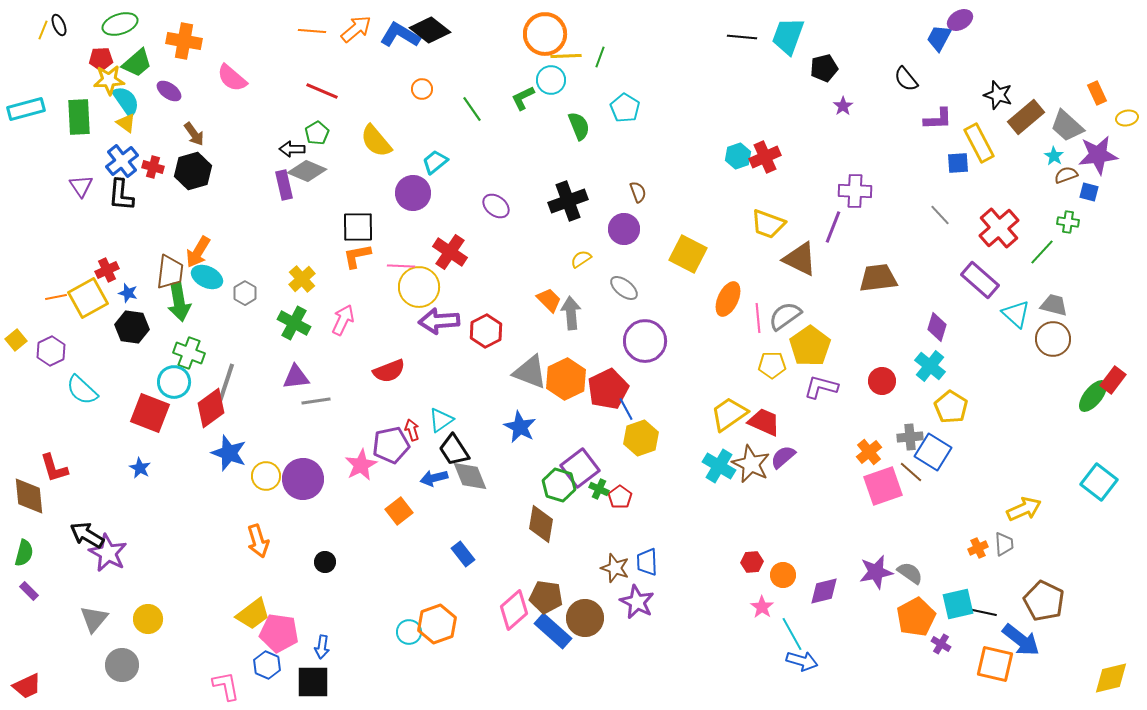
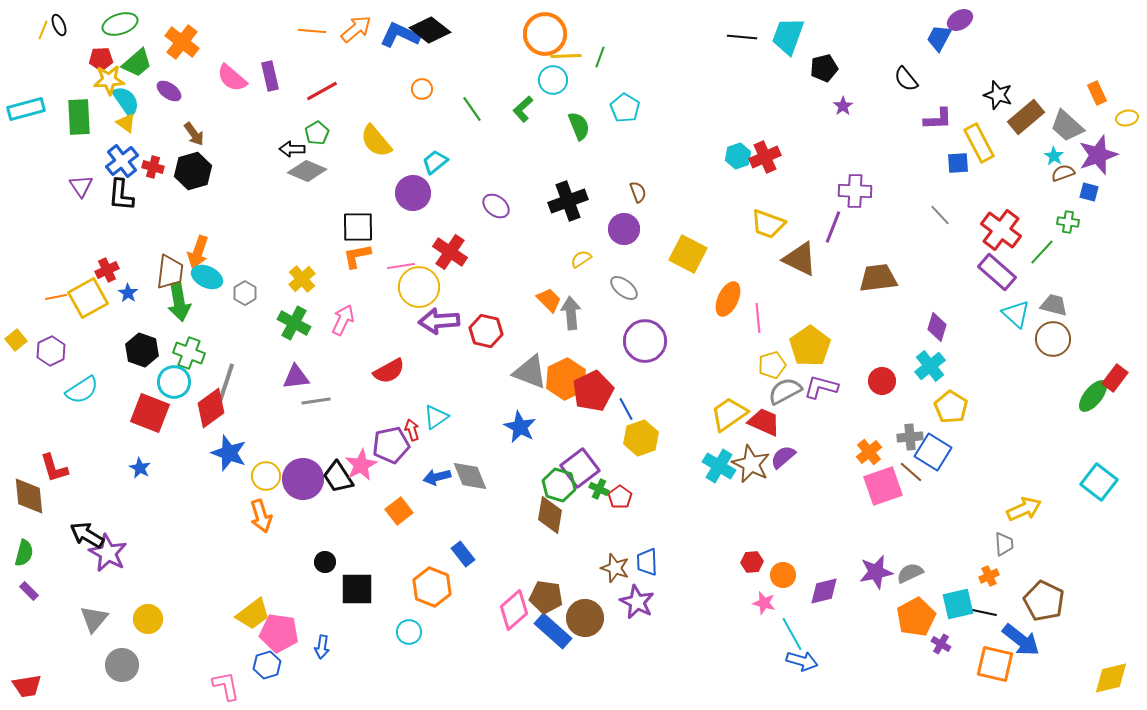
blue L-shape at (400, 35): rotated 6 degrees counterclockwise
orange cross at (184, 41): moved 2 px left, 1 px down; rotated 28 degrees clockwise
cyan circle at (551, 80): moved 2 px right
red line at (322, 91): rotated 52 degrees counterclockwise
green L-shape at (523, 98): moved 11 px down; rotated 16 degrees counterclockwise
purple star at (1098, 155): rotated 12 degrees counterclockwise
brown semicircle at (1066, 175): moved 3 px left, 2 px up
purple rectangle at (284, 185): moved 14 px left, 109 px up
red cross at (999, 228): moved 2 px right, 2 px down; rotated 12 degrees counterclockwise
orange arrow at (198, 252): rotated 12 degrees counterclockwise
pink line at (401, 266): rotated 12 degrees counterclockwise
purple rectangle at (980, 280): moved 17 px right, 8 px up
blue star at (128, 293): rotated 18 degrees clockwise
gray semicircle at (785, 316): moved 75 px down; rotated 8 degrees clockwise
black hexagon at (132, 327): moved 10 px right, 23 px down; rotated 12 degrees clockwise
red hexagon at (486, 331): rotated 20 degrees counterclockwise
yellow pentagon at (772, 365): rotated 16 degrees counterclockwise
cyan cross at (930, 366): rotated 12 degrees clockwise
red semicircle at (389, 371): rotated 8 degrees counterclockwise
red rectangle at (1113, 380): moved 2 px right, 2 px up
red pentagon at (608, 389): moved 15 px left, 2 px down
cyan semicircle at (82, 390): rotated 76 degrees counterclockwise
cyan triangle at (441, 420): moved 5 px left, 3 px up
black trapezoid at (454, 450): moved 116 px left, 27 px down
blue arrow at (434, 478): moved 3 px right, 1 px up
brown diamond at (541, 524): moved 9 px right, 9 px up
orange arrow at (258, 541): moved 3 px right, 25 px up
orange cross at (978, 548): moved 11 px right, 28 px down
gray semicircle at (910, 573): rotated 60 degrees counterclockwise
pink star at (762, 607): moved 2 px right, 4 px up; rotated 20 degrees counterclockwise
orange hexagon at (437, 624): moved 5 px left, 37 px up; rotated 18 degrees counterclockwise
blue hexagon at (267, 665): rotated 20 degrees clockwise
black square at (313, 682): moved 44 px right, 93 px up
red trapezoid at (27, 686): rotated 16 degrees clockwise
